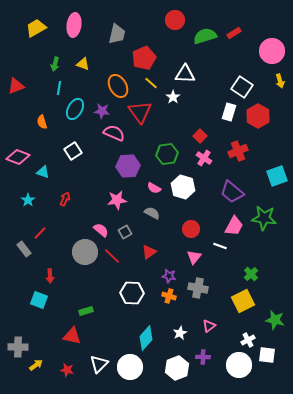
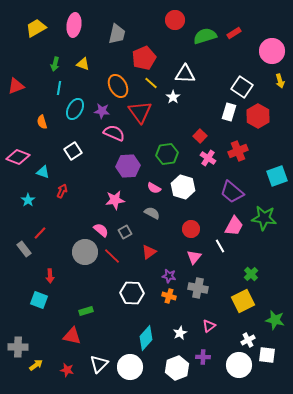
pink cross at (204, 158): moved 4 px right
red arrow at (65, 199): moved 3 px left, 8 px up
pink star at (117, 200): moved 2 px left
white line at (220, 246): rotated 40 degrees clockwise
